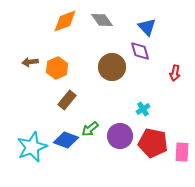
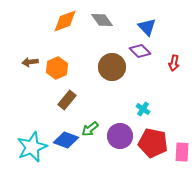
purple diamond: rotated 30 degrees counterclockwise
red arrow: moved 1 px left, 10 px up
cyan cross: rotated 24 degrees counterclockwise
